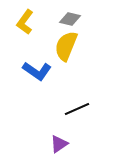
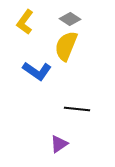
gray diamond: rotated 20 degrees clockwise
black line: rotated 30 degrees clockwise
